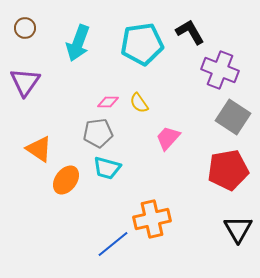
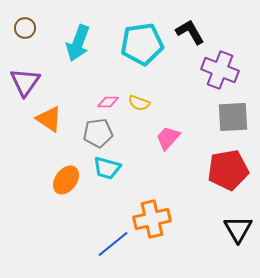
yellow semicircle: rotated 35 degrees counterclockwise
gray square: rotated 36 degrees counterclockwise
orange triangle: moved 10 px right, 30 px up
